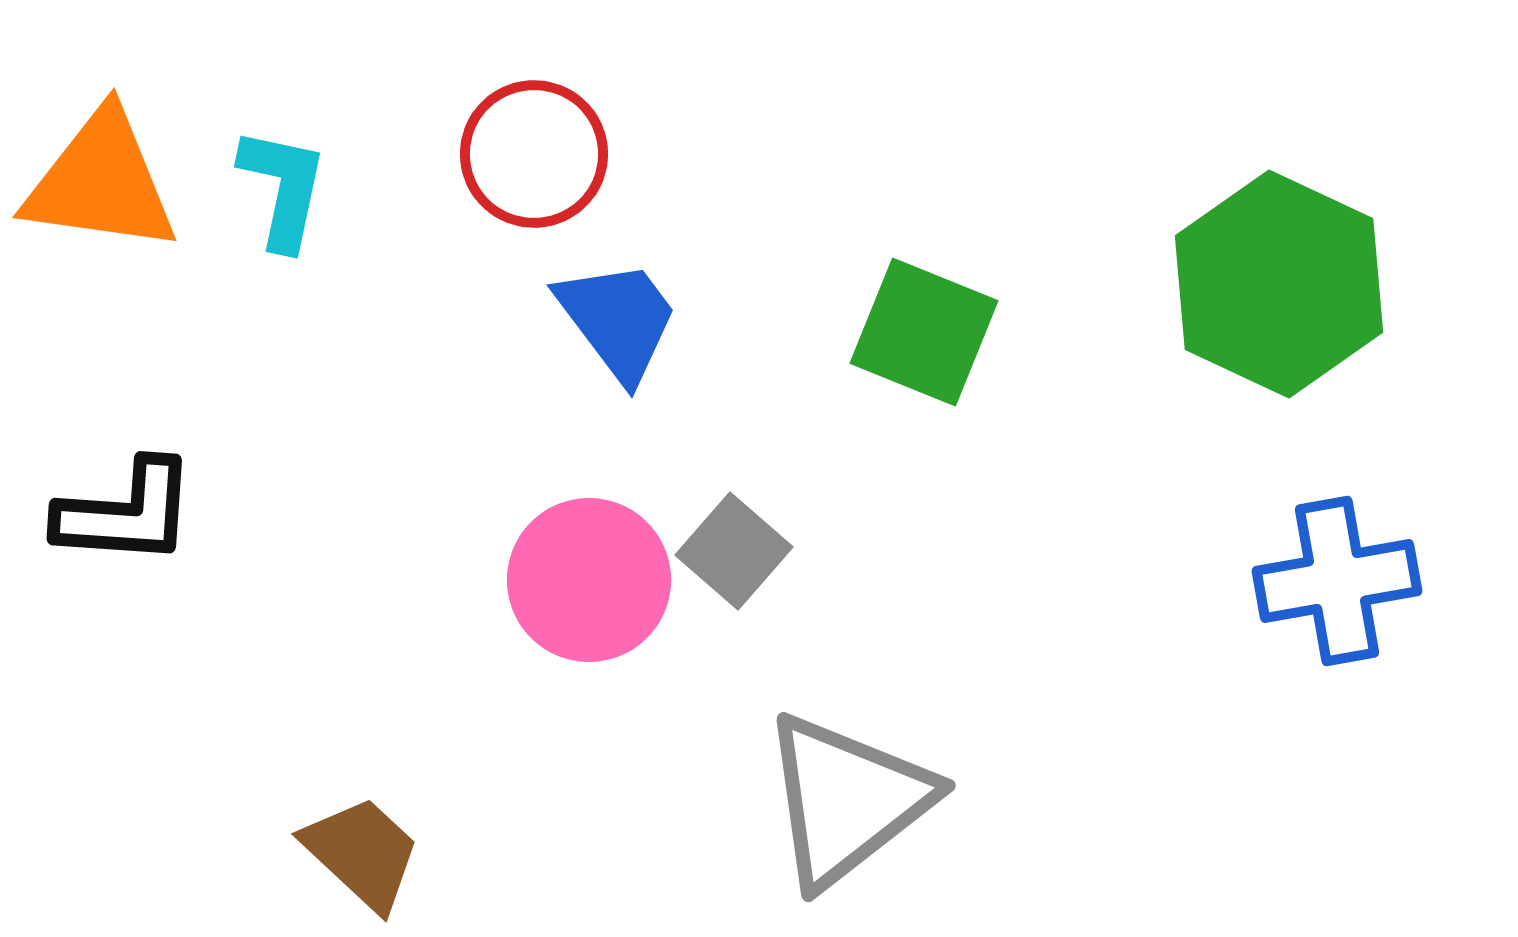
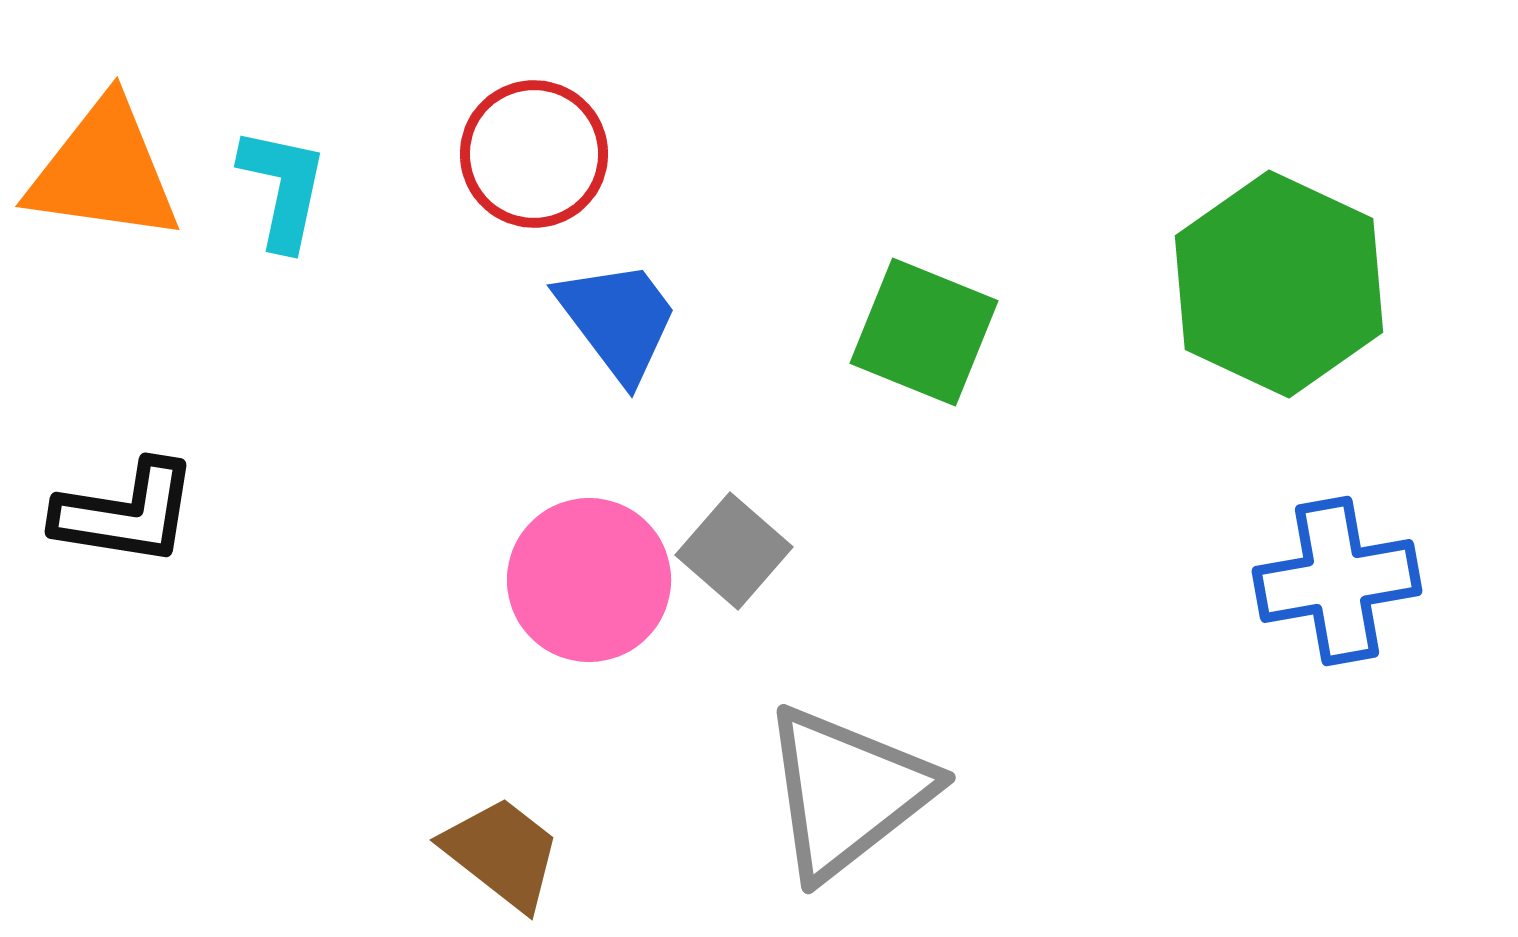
orange triangle: moved 3 px right, 11 px up
black L-shape: rotated 5 degrees clockwise
gray triangle: moved 8 px up
brown trapezoid: moved 140 px right; rotated 5 degrees counterclockwise
